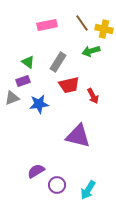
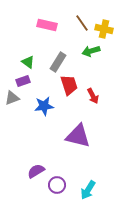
pink rectangle: rotated 24 degrees clockwise
red trapezoid: rotated 95 degrees counterclockwise
blue star: moved 5 px right, 2 px down
